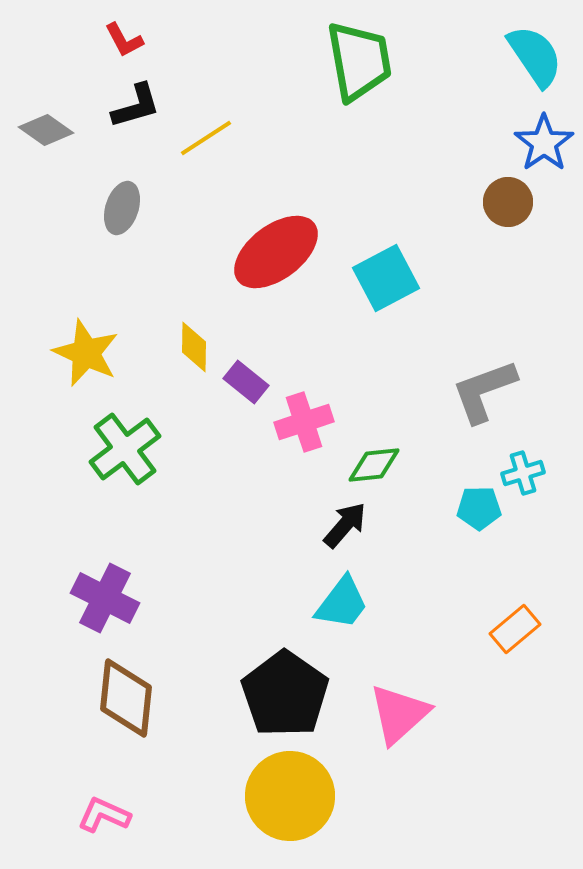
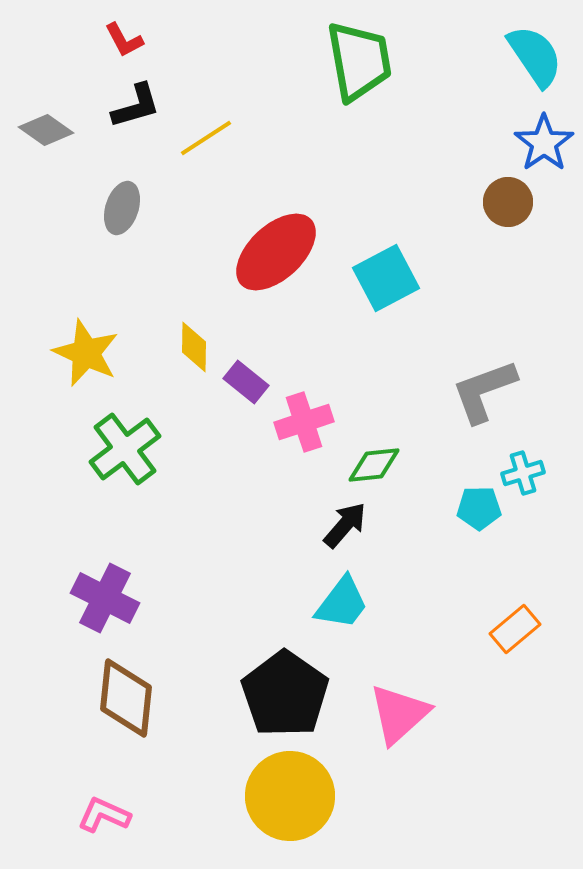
red ellipse: rotated 6 degrees counterclockwise
